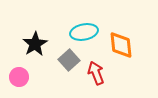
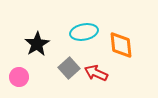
black star: moved 2 px right
gray square: moved 8 px down
red arrow: rotated 45 degrees counterclockwise
